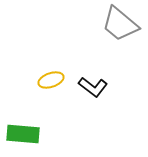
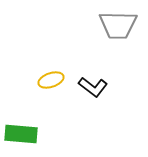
gray trapezoid: moved 2 px left, 1 px down; rotated 39 degrees counterclockwise
green rectangle: moved 2 px left
